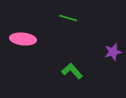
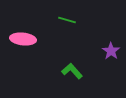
green line: moved 1 px left, 2 px down
purple star: moved 2 px left, 1 px up; rotated 24 degrees counterclockwise
